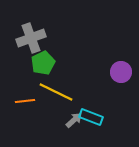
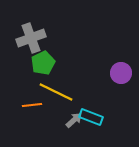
purple circle: moved 1 px down
orange line: moved 7 px right, 4 px down
